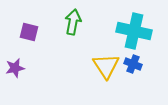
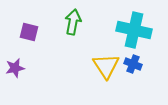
cyan cross: moved 1 px up
